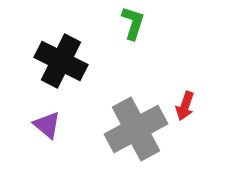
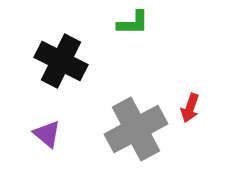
green L-shape: rotated 72 degrees clockwise
red arrow: moved 5 px right, 2 px down
purple triangle: moved 9 px down
